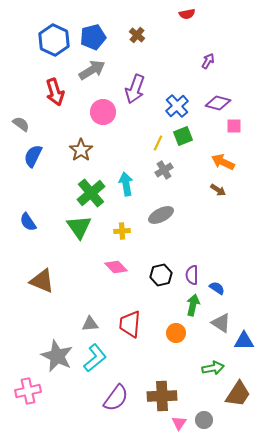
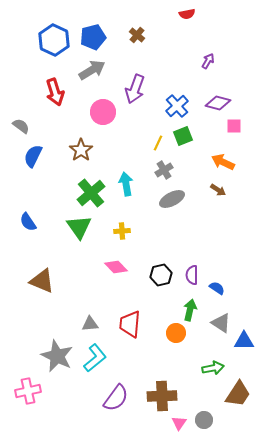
gray semicircle at (21, 124): moved 2 px down
gray ellipse at (161, 215): moved 11 px right, 16 px up
green arrow at (193, 305): moved 3 px left, 5 px down
